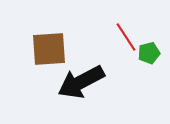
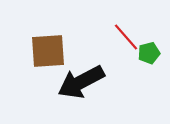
red line: rotated 8 degrees counterclockwise
brown square: moved 1 px left, 2 px down
